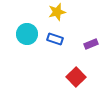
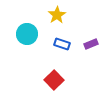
yellow star: moved 3 px down; rotated 18 degrees counterclockwise
blue rectangle: moved 7 px right, 5 px down
red square: moved 22 px left, 3 px down
